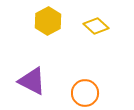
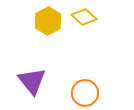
yellow diamond: moved 12 px left, 9 px up
purple triangle: rotated 24 degrees clockwise
